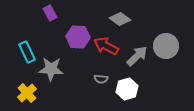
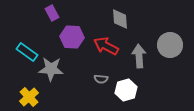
purple rectangle: moved 2 px right
gray diamond: rotated 50 degrees clockwise
purple hexagon: moved 6 px left
gray circle: moved 4 px right, 1 px up
cyan rectangle: rotated 30 degrees counterclockwise
gray arrow: moved 2 px right; rotated 50 degrees counterclockwise
white hexagon: moved 1 px left, 1 px down
yellow cross: moved 2 px right, 4 px down
